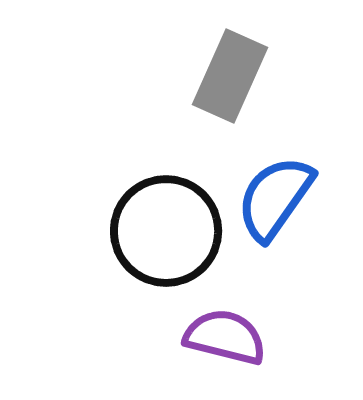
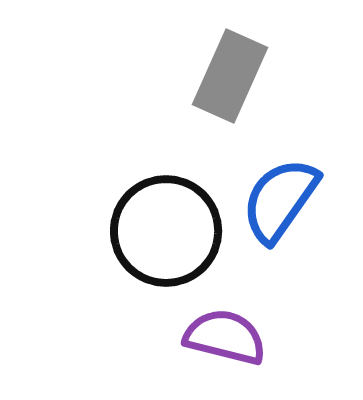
blue semicircle: moved 5 px right, 2 px down
